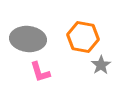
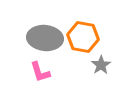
gray ellipse: moved 17 px right, 1 px up
